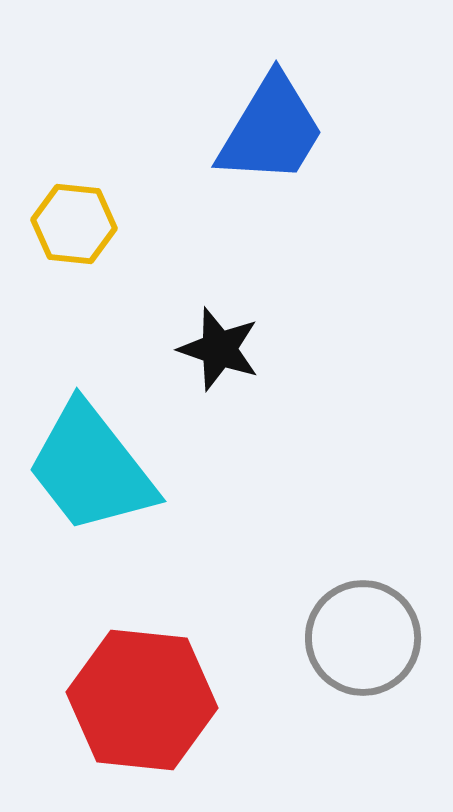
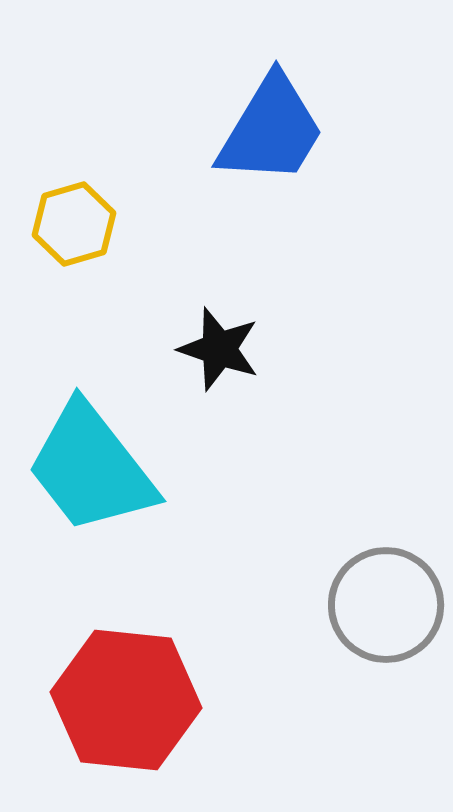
yellow hexagon: rotated 22 degrees counterclockwise
gray circle: moved 23 px right, 33 px up
red hexagon: moved 16 px left
